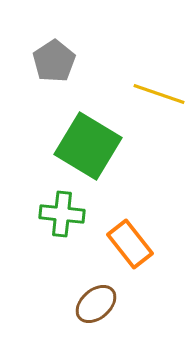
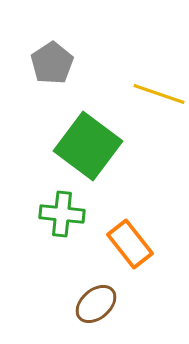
gray pentagon: moved 2 px left, 2 px down
green square: rotated 6 degrees clockwise
